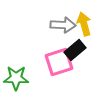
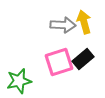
yellow arrow: moved 2 px up
black rectangle: moved 8 px right, 9 px down
green star: moved 3 px right, 3 px down; rotated 15 degrees counterclockwise
